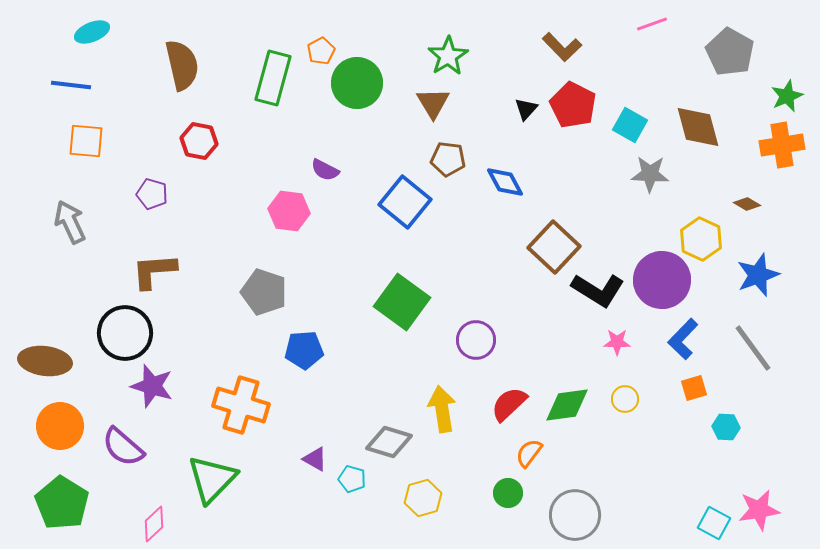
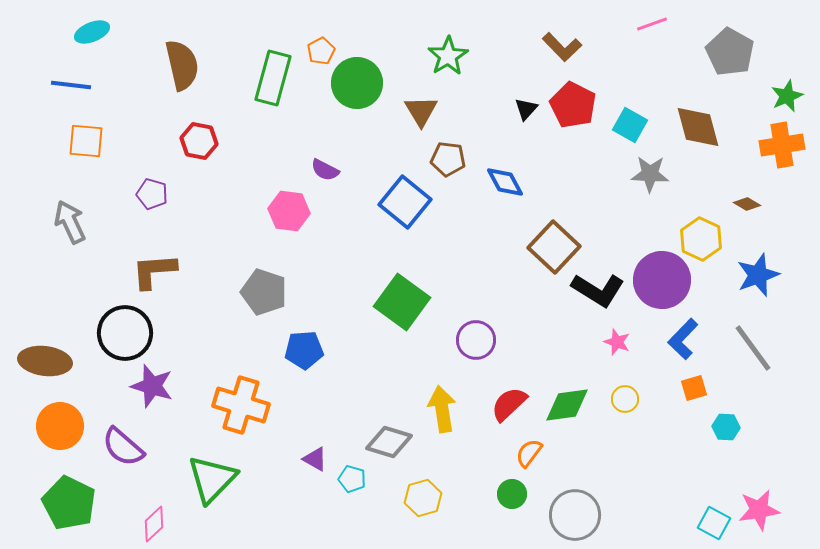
brown triangle at (433, 103): moved 12 px left, 8 px down
pink star at (617, 342): rotated 20 degrees clockwise
green circle at (508, 493): moved 4 px right, 1 px down
green pentagon at (62, 503): moved 7 px right; rotated 6 degrees counterclockwise
